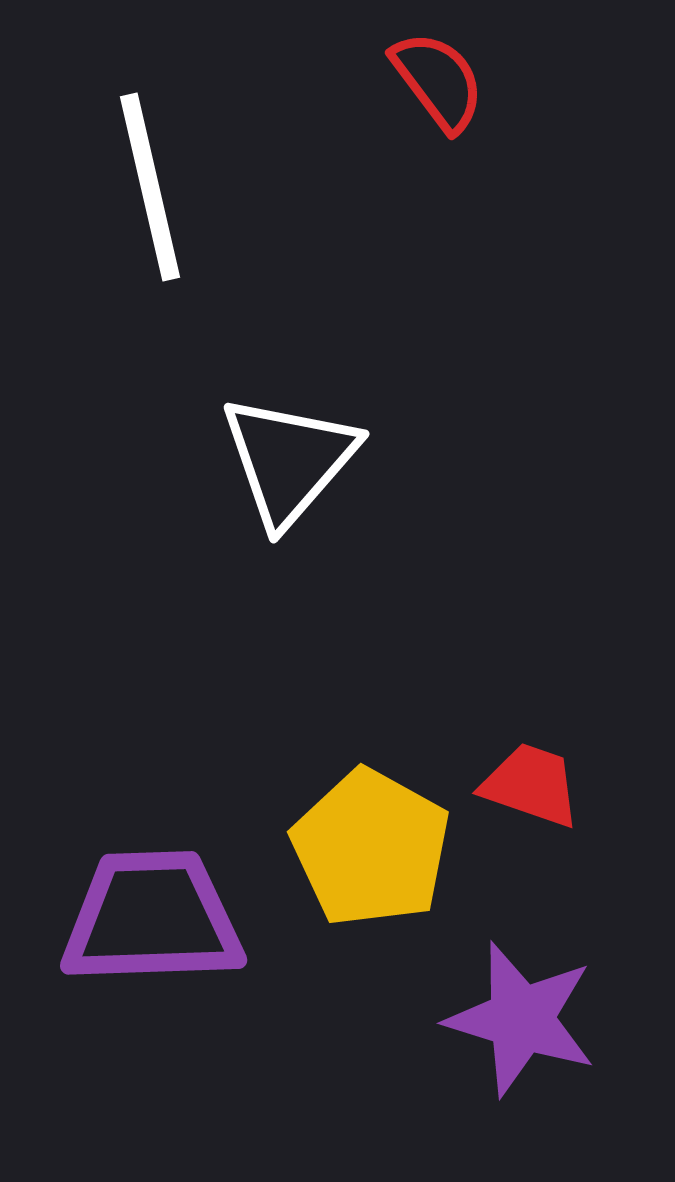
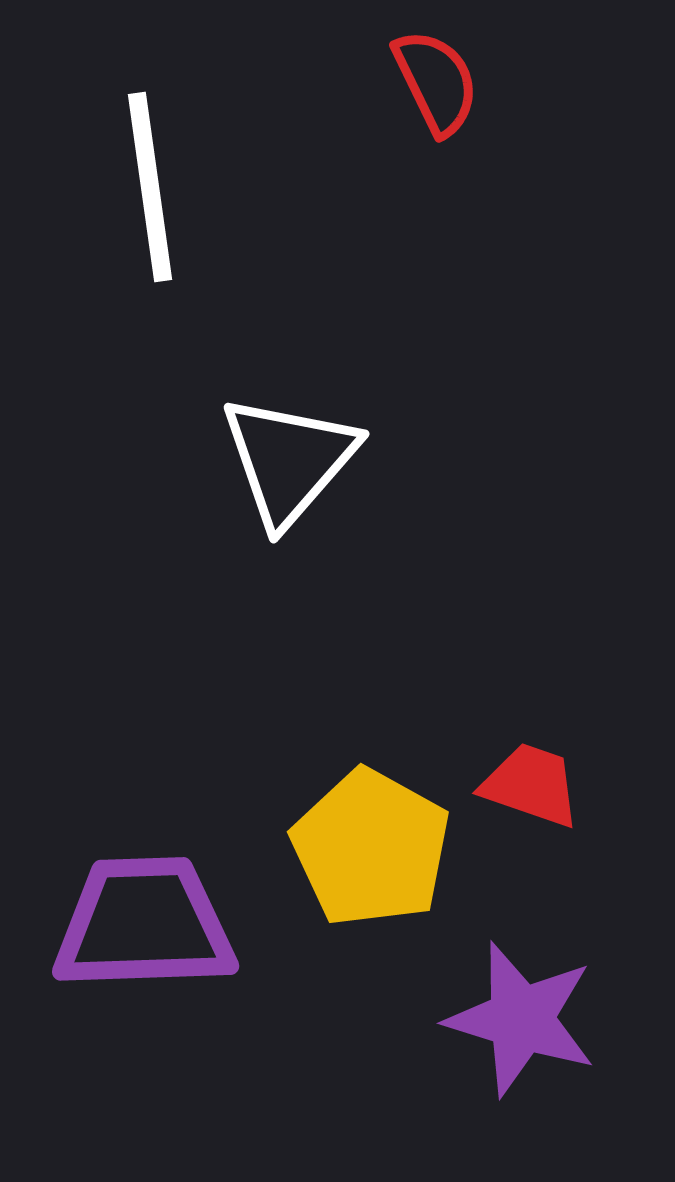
red semicircle: moved 2 px left, 1 px down; rotated 11 degrees clockwise
white line: rotated 5 degrees clockwise
purple trapezoid: moved 8 px left, 6 px down
